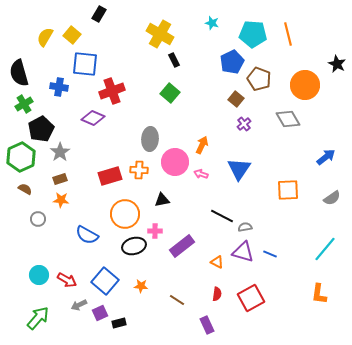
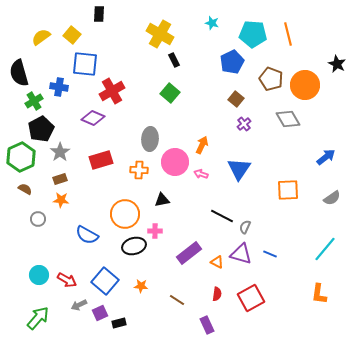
black rectangle at (99, 14): rotated 28 degrees counterclockwise
yellow semicircle at (45, 37): moved 4 px left; rotated 24 degrees clockwise
brown pentagon at (259, 79): moved 12 px right
red cross at (112, 91): rotated 10 degrees counterclockwise
green cross at (24, 104): moved 10 px right, 3 px up
red rectangle at (110, 176): moved 9 px left, 16 px up
gray semicircle at (245, 227): rotated 56 degrees counterclockwise
purple rectangle at (182, 246): moved 7 px right, 7 px down
purple triangle at (243, 252): moved 2 px left, 2 px down
